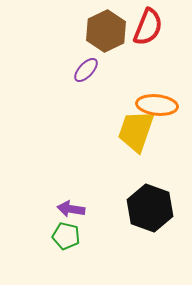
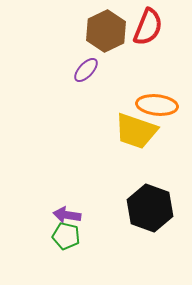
yellow trapezoid: rotated 90 degrees counterclockwise
purple arrow: moved 4 px left, 6 px down
